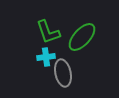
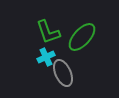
cyan cross: rotated 18 degrees counterclockwise
gray ellipse: rotated 12 degrees counterclockwise
